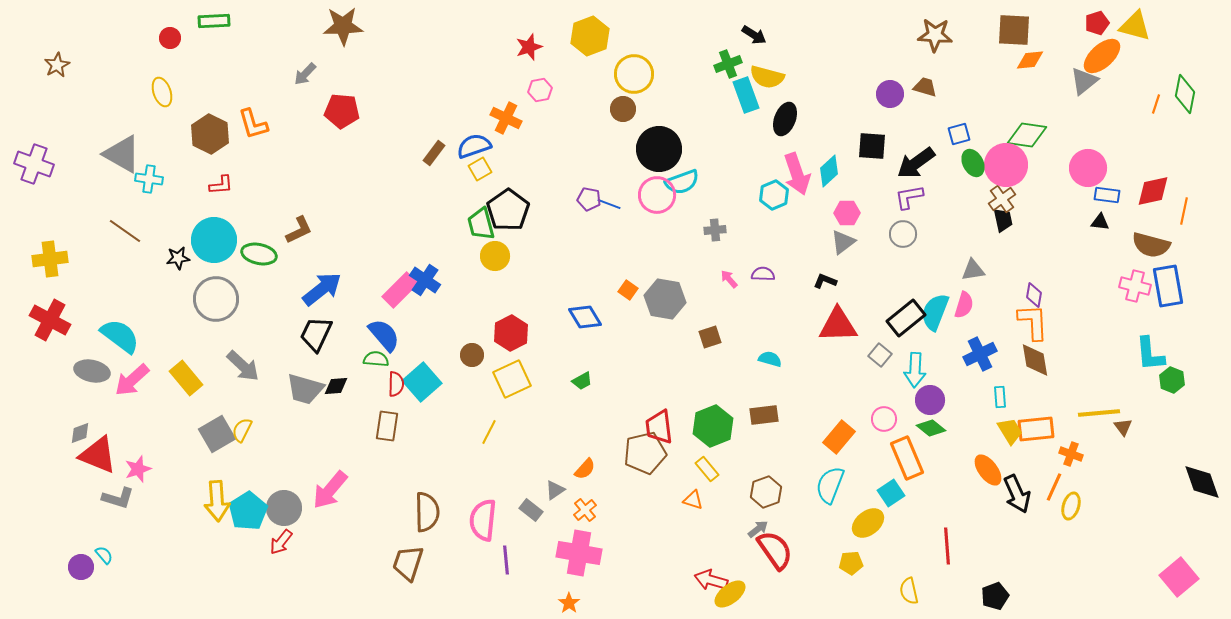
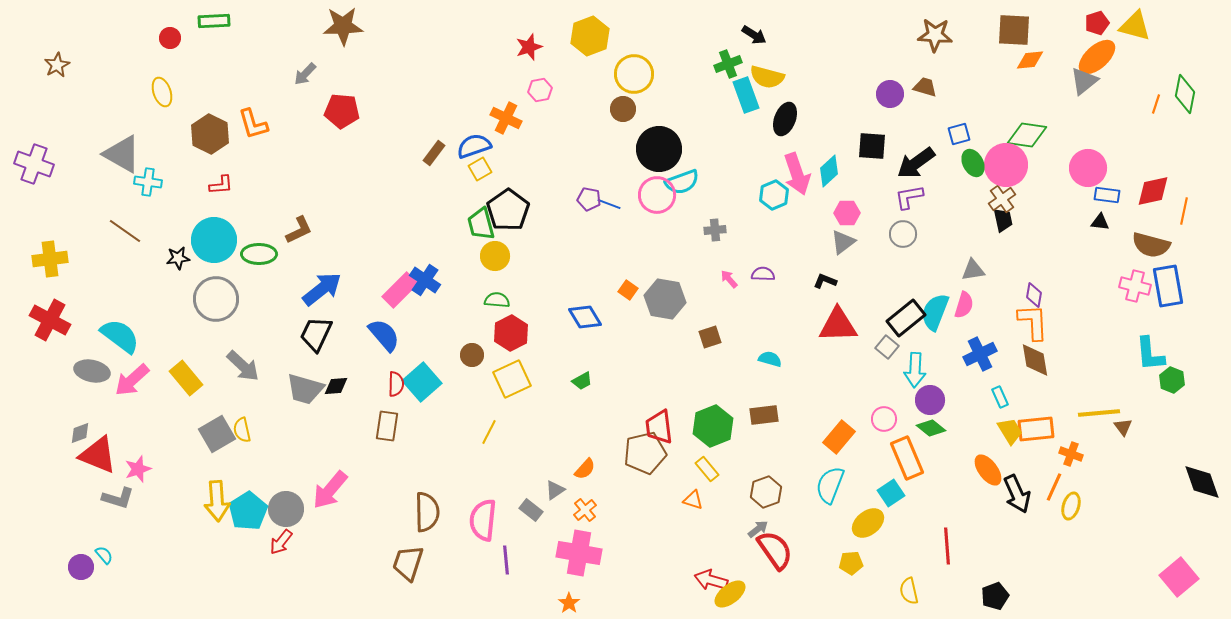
orange ellipse at (1102, 56): moved 5 px left, 1 px down
cyan cross at (149, 179): moved 1 px left, 3 px down
green ellipse at (259, 254): rotated 12 degrees counterclockwise
gray square at (880, 355): moved 7 px right, 8 px up
green semicircle at (376, 359): moved 121 px right, 59 px up
cyan rectangle at (1000, 397): rotated 20 degrees counterclockwise
yellow semicircle at (242, 430): rotated 40 degrees counterclockwise
gray circle at (284, 508): moved 2 px right, 1 px down
